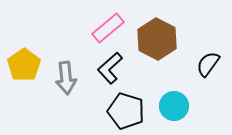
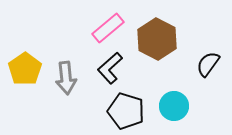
yellow pentagon: moved 1 px right, 4 px down
